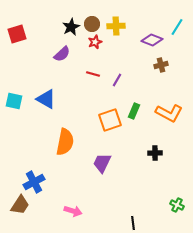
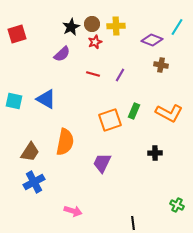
brown cross: rotated 24 degrees clockwise
purple line: moved 3 px right, 5 px up
brown trapezoid: moved 10 px right, 53 px up
